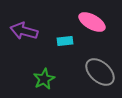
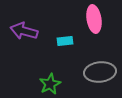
pink ellipse: moved 2 px right, 3 px up; rotated 52 degrees clockwise
gray ellipse: rotated 48 degrees counterclockwise
green star: moved 6 px right, 5 px down
